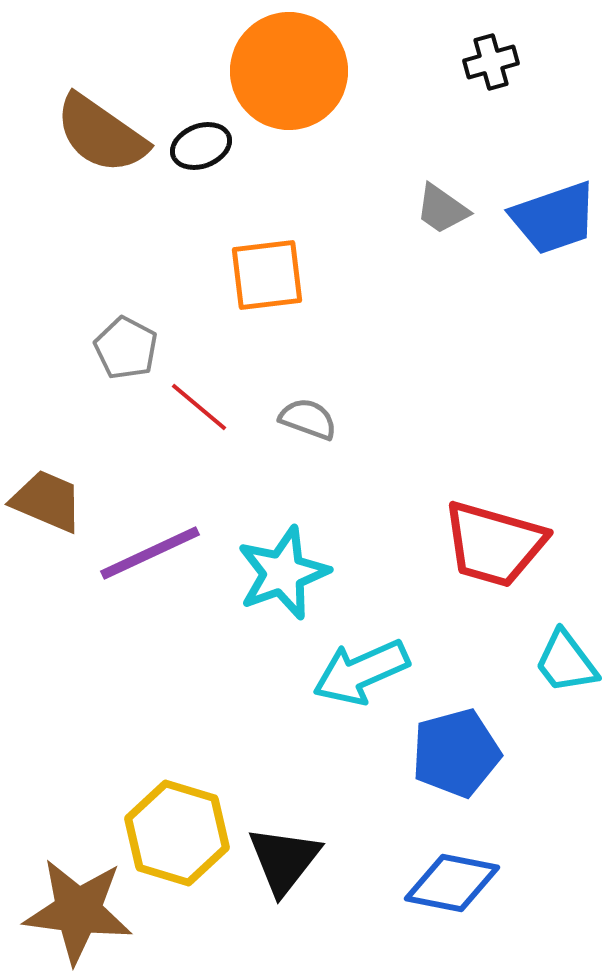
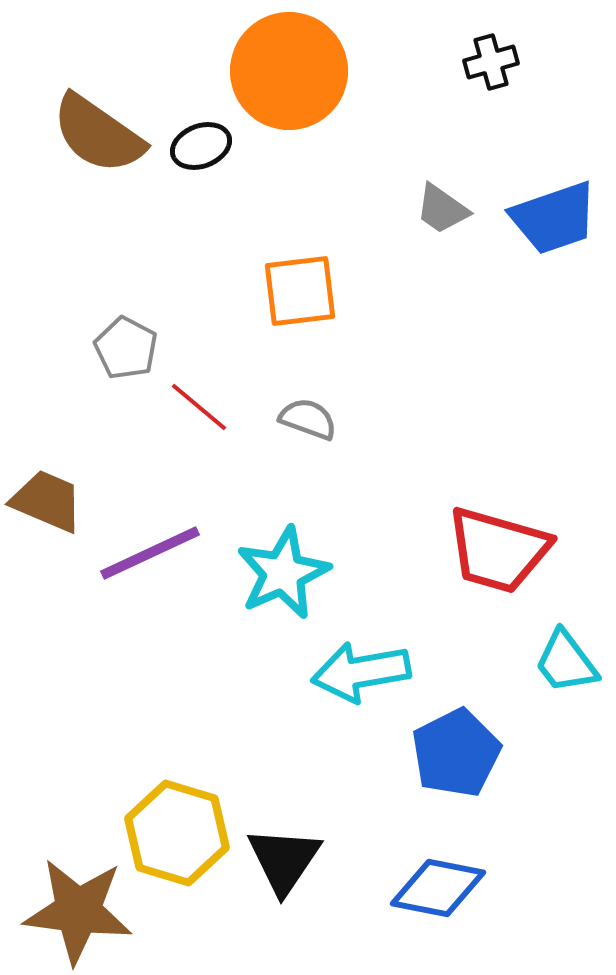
brown semicircle: moved 3 px left
orange square: moved 33 px right, 16 px down
red trapezoid: moved 4 px right, 6 px down
cyan star: rotated 4 degrees counterclockwise
cyan arrow: rotated 14 degrees clockwise
blue pentagon: rotated 12 degrees counterclockwise
black triangle: rotated 4 degrees counterclockwise
blue diamond: moved 14 px left, 5 px down
